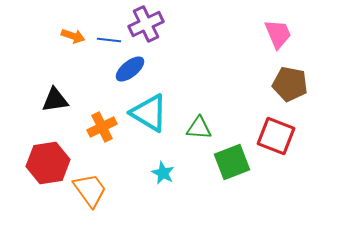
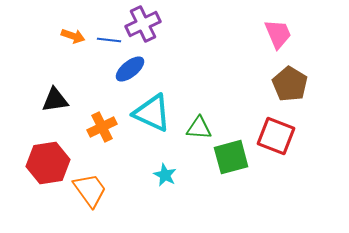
purple cross: moved 3 px left
brown pentagon: rotated 20 degrees clockwise
cyan triangle: moved 3 px right; rotated 6 degrees counterclockwise
green square: moved 1 px left, 5 px up; rotated 6 degrees clockwise
cyan star: moved 2 px right, 2 px down
